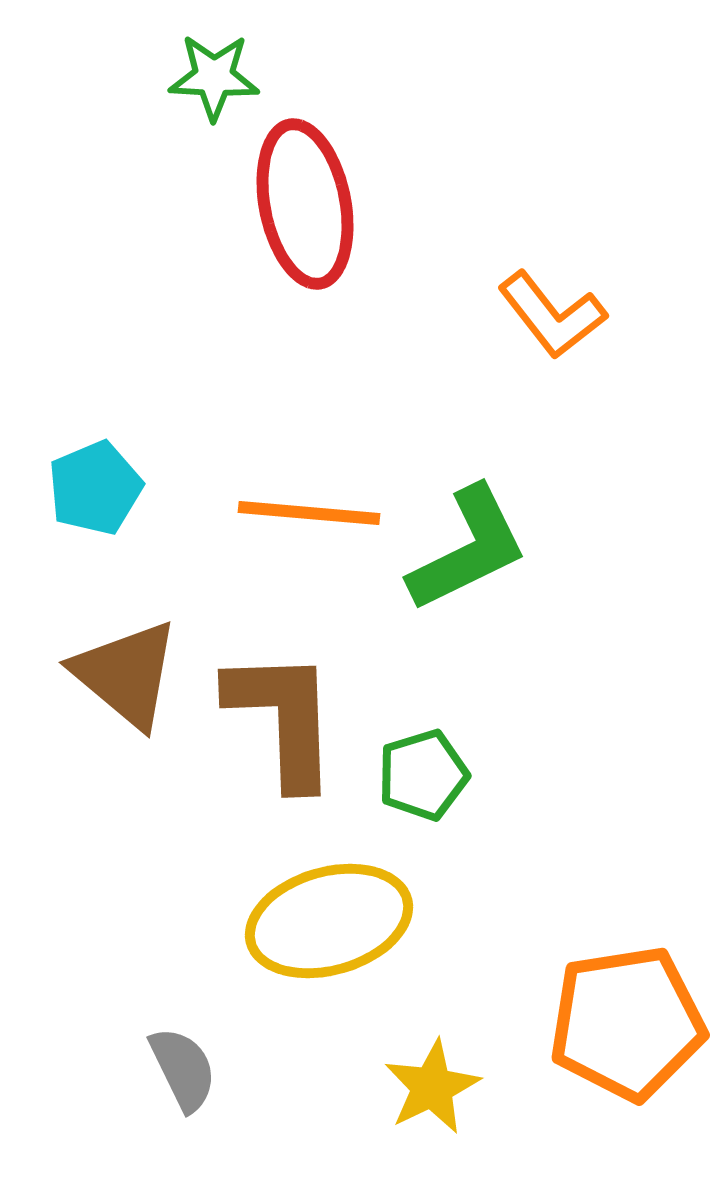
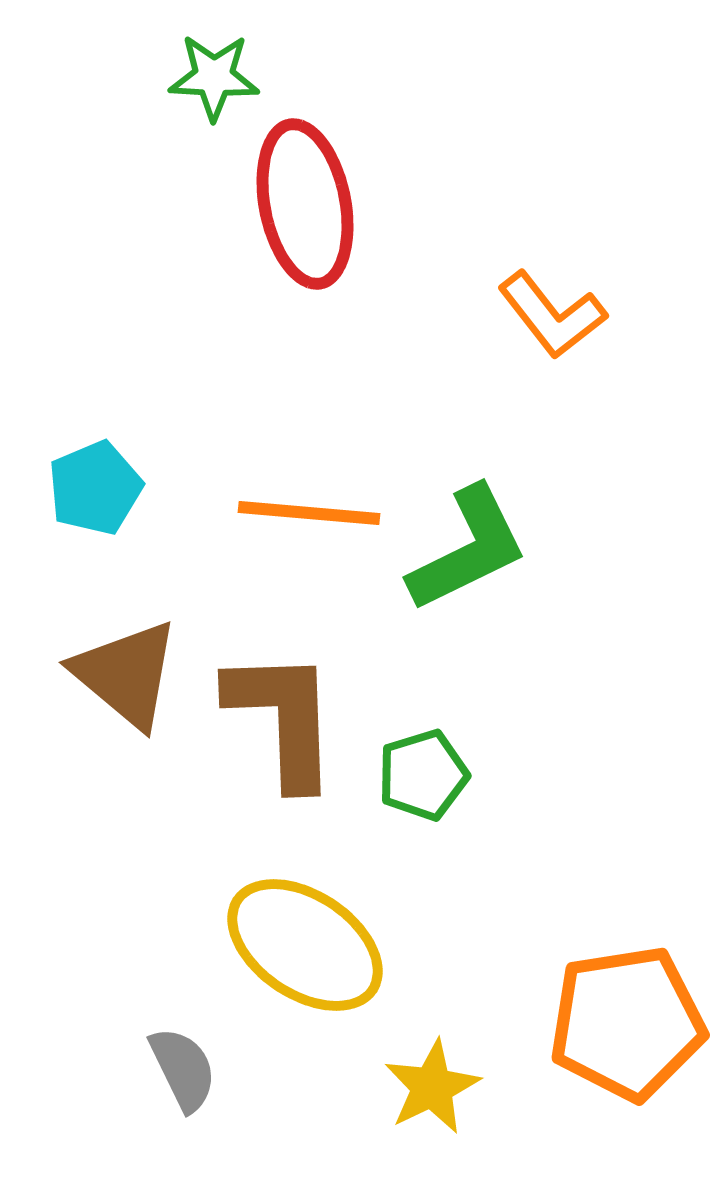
yellow ellipse: moved 24 px left, 24 px down; rotated 50 degrees clockwise
